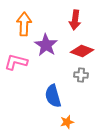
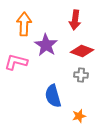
orange star: moved 12 px right, 6 px up
